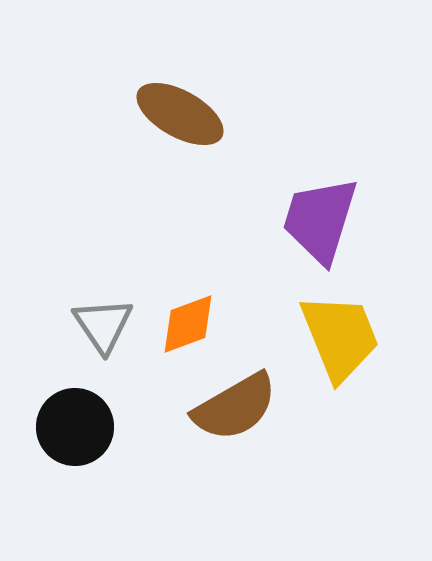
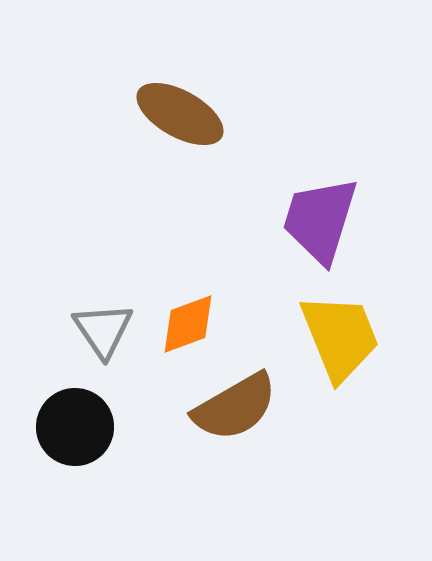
gray triangle: moved 5 px down
